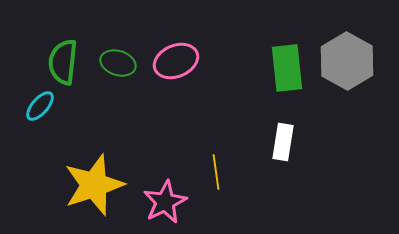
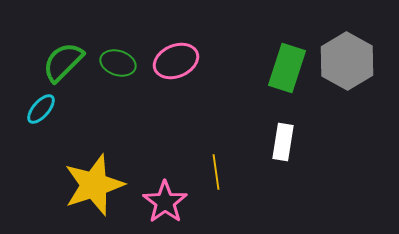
green semicircle: rotated 39 degrees clockwise
green rectangle: rotated 24 degrees clockwise
cyan ellipse: moved 1 px right, 3 px down
pink star: rotated 9 degrees counterclockwise
